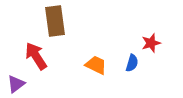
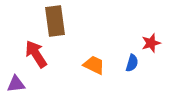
red arrow: moved 2 px up
orange trapezoid: moved 2 px left
purple triangle: rotated 30 degrees clockwise
